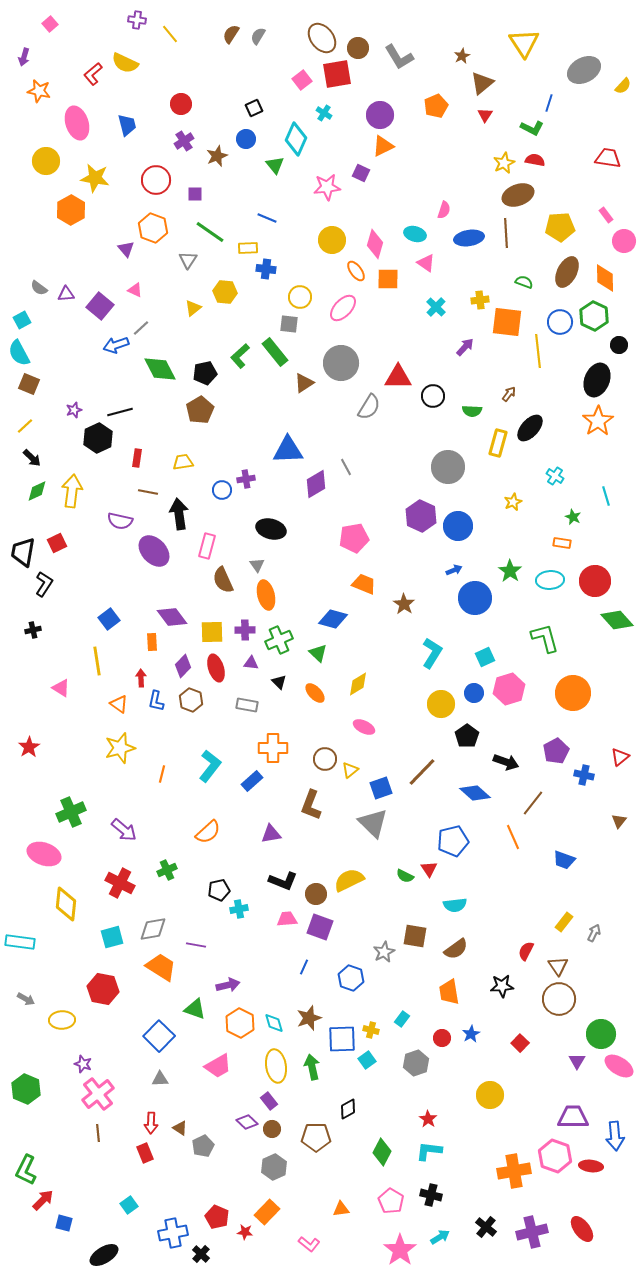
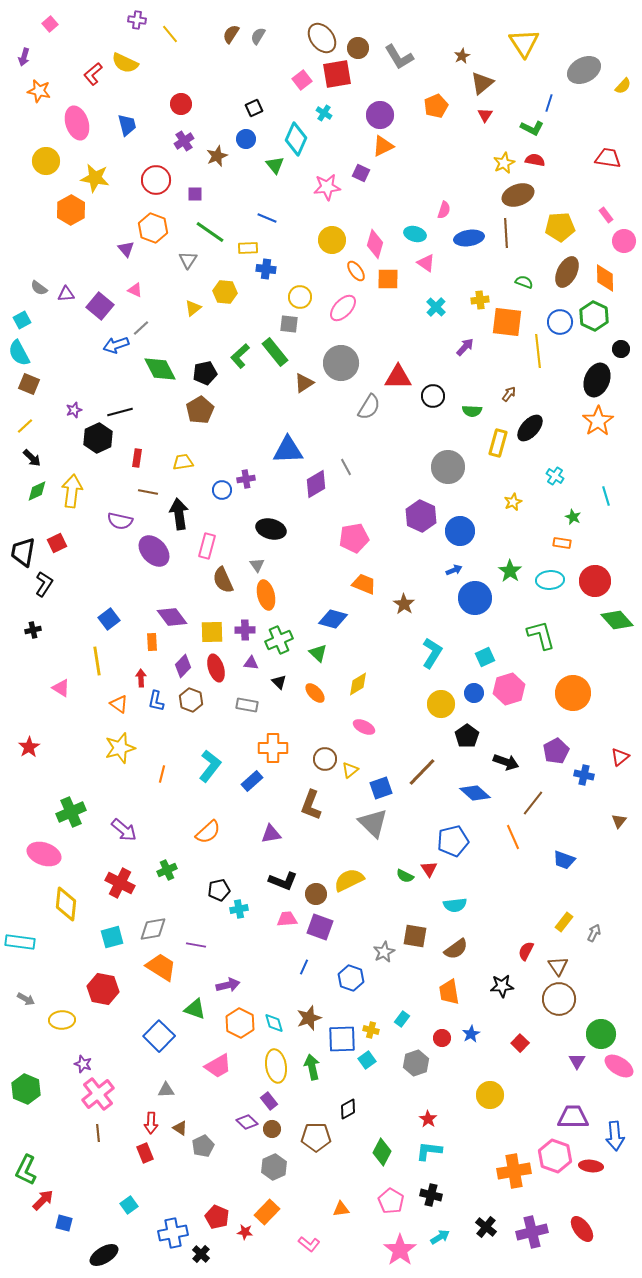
black circle at (619, 345): moved 2 px right, 4 px down
blue circle at (458, 526): moved 2 px right, 5 px down
green L-shape at (545, 638): moved 4 px left, 3 px up
gray triangle at (160, 1079): moved 6 px right, 11 px down
